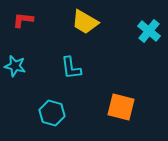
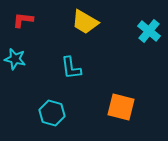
cyan star: moved 7 px up
